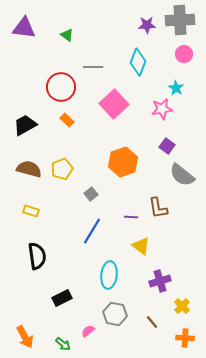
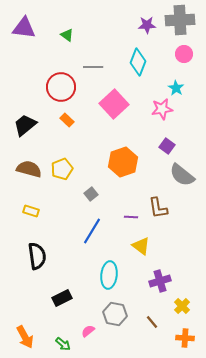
black trapezoid: rotated 10 degrees counterclockwise
